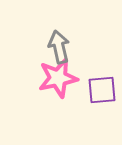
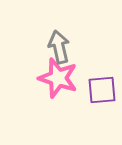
pink star: rotated 30 degrees clockwise
